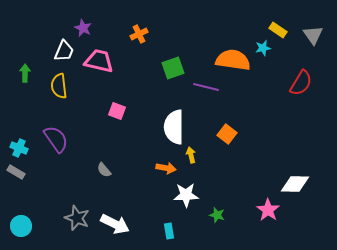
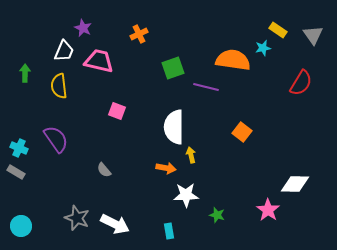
orange square: moved 15 px right, 2 px up
